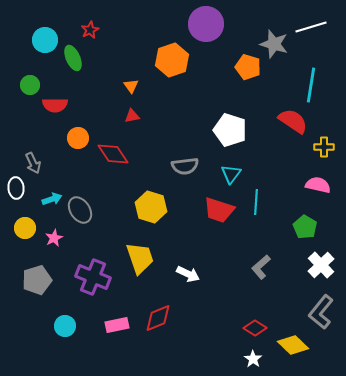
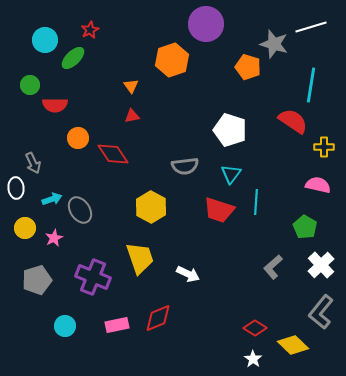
green ellipse at (73, 58): rotated 70 degrees clockwise
yellow hexagon at (151, 207): rotated 12 degrees clockwise
gray L-shape at (261, 267): moved 12 px right
